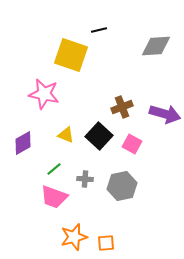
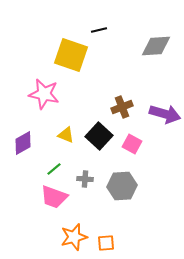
gray hexagon: rotated 8 degrees clockwise
